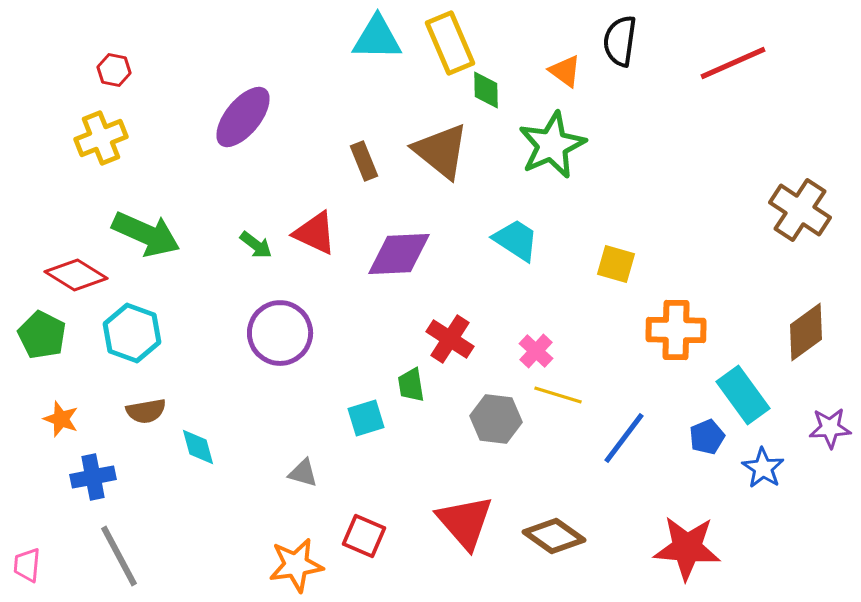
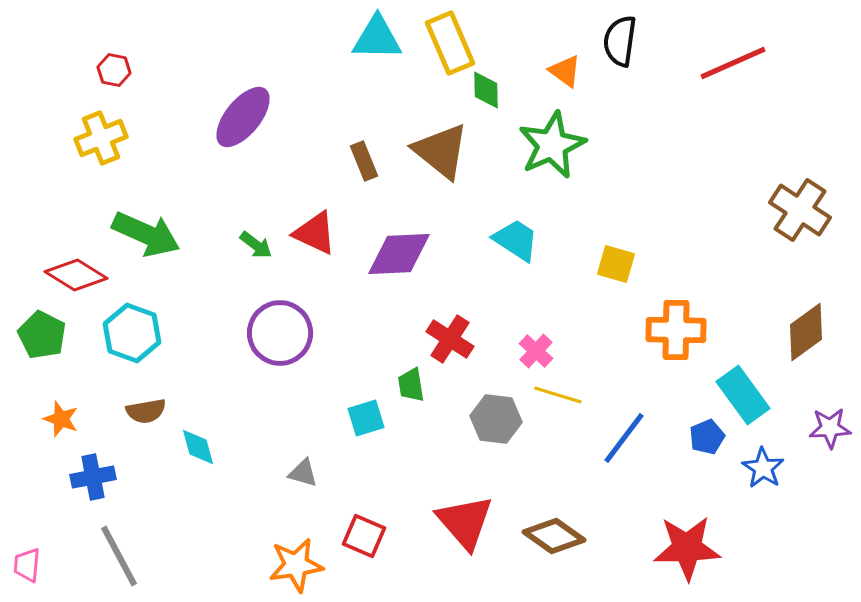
red star at (687, 548): rotated 6 degrees counterclockwise
